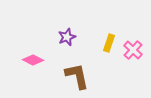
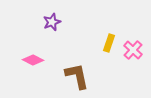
purple star: moved 15 px left, 15 px up
